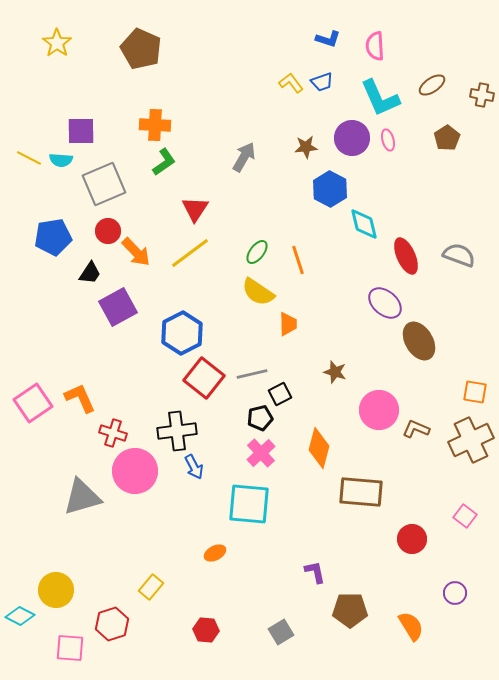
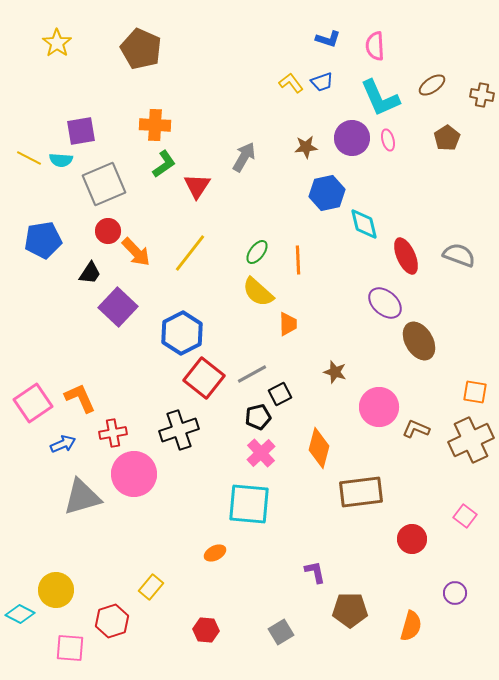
purple square at (81, 131): rotated 8 degrees counterclockwise
green L-shape at (164, 162): moved 2 px down
blue hexagon at (330, 189): moved 3 px left, 4 px down; rotated 20 degrees clockwise
red triangle at (195, 209): moved 2 px right, 23 px up
blue pentagon at (53, 237): moved 10 px left, 3 px down
yellow line at (190, 253): rotated 15 degrees counterclockwise
orange line at (298, 260): rotated 16 degrees clockwise
yellow semicircle at (258, 292): rotated 8 degrees clockwise
purple square at (118, 307): rotated 18 degrees counterclockwise
gray line at (252, 374): rotated 16 degrees counterclockwise
pink circle at (379, 410): moved 3 px up
black pentagon at (260, 418): moved 2 px left, 1 px up
black cross at (177, 431): moved 2 px right, 1 px up; rotated 12 degrees counterclockwise
red cross at (113, 433): rotated 28 degrees counterclockwise
blue arrow at (194, 467): moved 131 px left, 23 px up; rotated 85 degrees counterclockwise
pink circle at (135, 471): moved 1 px left, 3 px down
brown rectangle at (361, 492): rotated 12 degrees counterclockwise
cyan diamond at (20, 616): moved 2 px up
red hexagon at (112, 624): moved 3 px up
orange semicircle at (411, 626): rotated 48 degrees clockwise
